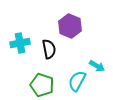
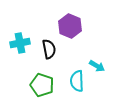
cyan semicircle: rotated 30 degrees counterclockwise
